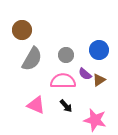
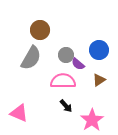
brown circle: moved 18 px right
gray semicircle: moved 1 px left, 1 px up
purple semicircle: moved 7 px left, 10 px up
pink triangle: moved 17 px left, 8 px down
pink star: moved 3 px left; rotated 25 degrees clockwise
